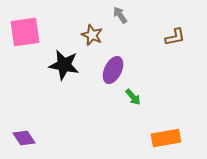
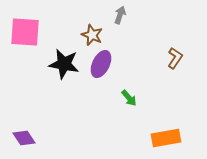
gray arrow: rotated 54 degrees clockwise
pink square: rotated 12 degrees clockwise
brown L-shape: moved 21 px down; rotated 45 degrees counterclockwise
black star: moved 1 px up
purple ellipse: moved 12 px left, 6 px up
green arrow: moved 4 px left, 1 px down
